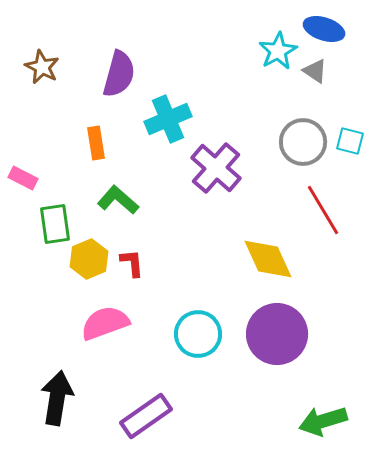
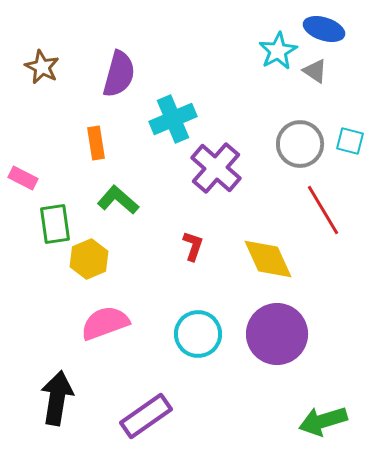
cyan cross: moved 5 px right
gray circle: moved 3 px left, 2 px down
red L-shape: moved 61 px right, 17 px up; rotated 24 degrees clockwise
